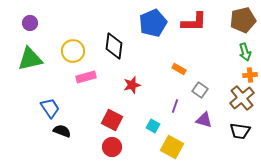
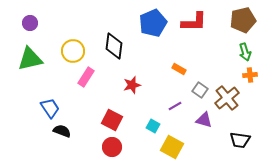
pink rectangle: rotated 42 degrees counterclockwise
brown cross: moved 15 px left
purple line: rotated 40 degrees clockwise
black trapezoid: moved 9 px down
